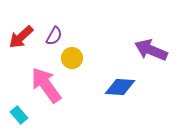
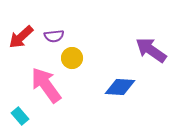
purple semicircle: rotated 54 degrees clockwise
purple arrow: rotated 12 degrees clockwise
cyan rectangle: moved 1 px right, 1 px down
